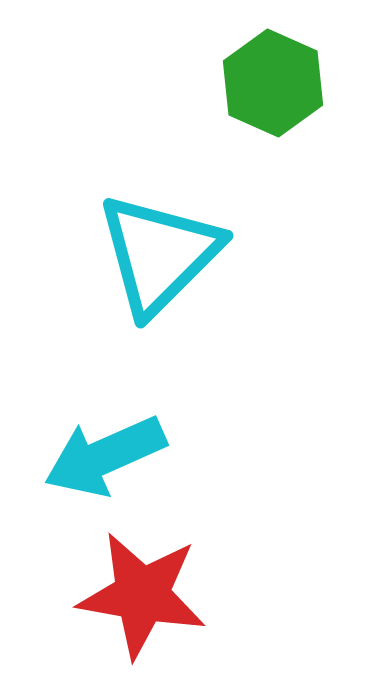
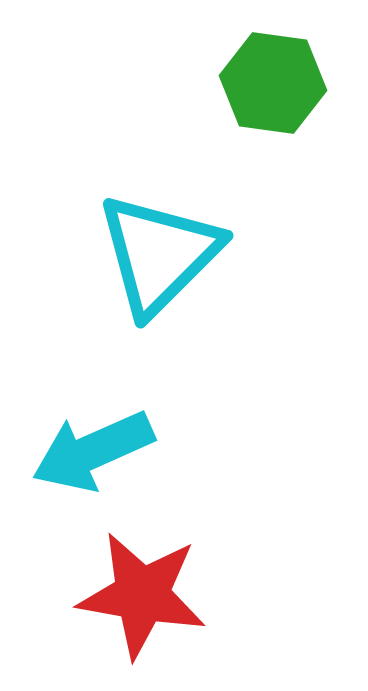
green hexagon: rotated 16 degrees counterclockwise
cyan arrow: moved 12 px left, 5 px up
